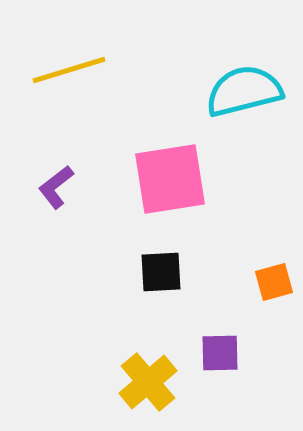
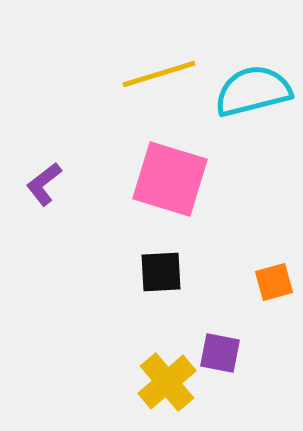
yellow line: moved 90 px right, 4 px down
cyan semicircle: moved 9 px right
pink square: rotated 26 degrees clockwise
purple L-shape: moved 12 px left, 3 px up
purple square: rotated 12 degrees clockwise
yellow cross: moved 19 px right
